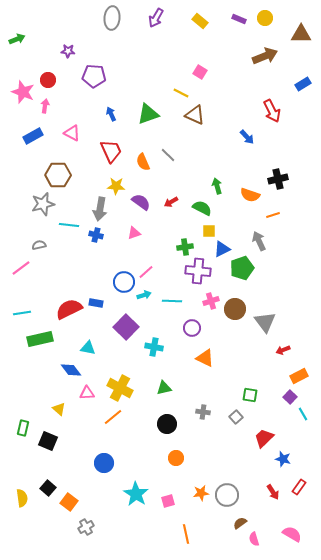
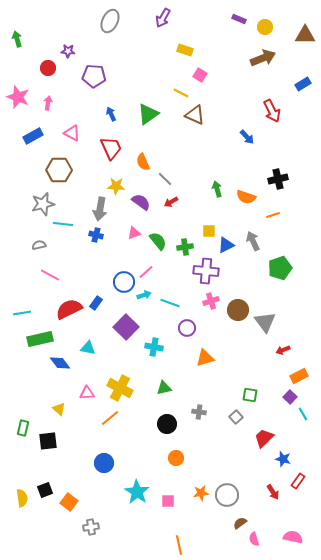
gray ellipse at (112, 18): moved 2 px left, 3 px down; rotated 20 degrees clockwise
purple arrow at (156, 18): moved 7 px right
yellow circle at (265, 18): moved 9 px down
yellow rectangle at (200, 21): moved 15 px left, 29 px down; rotated 21 degrees counterclockwise
brown triangle at (301, 34): moved 4 px right, 1 px down
green arrow at (17, 39): rotated 84 degrees counterclockwise
brown arrow at (265, 56): moved 2 px left, 2 px down
pink square at (200, 72): moved 3 px down
red circle at (48, 80): moved 12 px up
pink star at (23, 92): moved 5 px left, 5 px down
pink arrow at (45, 106): moved 3 px right, 3 px up
green triangle at (148, 114): rotated 15 degrees counterclockwise
red trapezoid at (111, 151): moved 3 px up
gray line at (168, 155): moved 3 px left, 24 px down
brown hexagon at (58, 175): moved 1 px right, 5 px up
green arrow at (217, 186): moved 3 px down
orange semicircle at (250, 195): moved 4 px left, 2 px down
green semicircle at (202, 208): moved 44 px left, 33 px down; rotated 24 degrees clockwise
cyan line at (69, 225): moved 6 px left, 1 px up
gray arrow at (259, 241): moved 6 px left
blue triangle at (222, 249): moved 4 px right, 4 px up
pink line at (21, 268): moved 29 px right, 7 px down; rotated 66 degrees clockwise
green pentagon at (242, 268): moved 38 px right
purple cross at (198, 271): moved 8 px right
cyan line at (172, 301): moved 2 px left, 2 px down; rotated 18 degrees clockwise
blue rectangle at (96, 303): rotated 64 degrees counterclockwise
brown circle at (235, 309): moved 3 px right, 1 px down
purple circle at (192, 328): moved 5 px left
orange triangle at (205, 358): rotated 42 degrees counterclockwise
blue diamond at (71, 370): moved 11 px left, 7 px up
gray cross at (203, 412): moved 4 px left
orange line at (113, 417): moved 3 px left, 1 px down
black square at (48, 441): rotated 30 degrees counterclockwise
red rectangle at (299, 487): moved 1 px left, 6 px up
black square at (48, 488): moved 3 px left, 2 px down; rotated 28 degrees clockwise
cyan star at (136, 494): moved 1 px right, 2 px up
pink square at (168, 501): rotated 16 degrees clockwise
gray cross at (86, 527): moved 5 px right; rotated 21 degrees clockwise
orange line at (186, 534): moved 7 px left, 11 px down
pink semicircle at (292, 534): moved 1 px right, 3 px down; rotated 18 degrees counterclockwise
